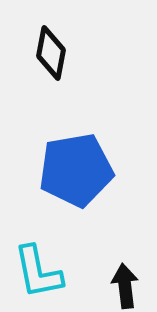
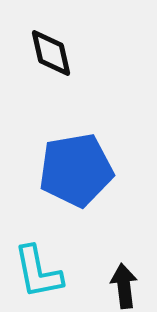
black diamond: rotated 24 degrees counterclockwise
black arrow: moved 1 px left
